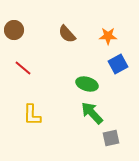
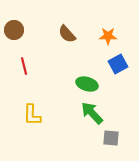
red line: moved 1 px right, 2 px up; rotated 36 degrees clockwise
gray square: rotated 18 degrees clockwise
